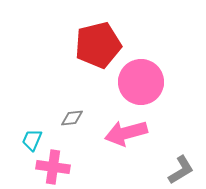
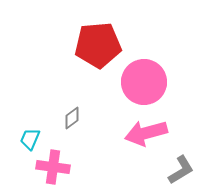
red pentagon: rotated 9 degrees clockwise
pink circle: moved 3 px right
gray diamond: rotated 30 degrees counterclockwise
pink arrow: moved 20 px right
cyan trapezoid: moved 2 px left, 1 px up
